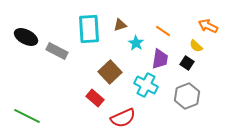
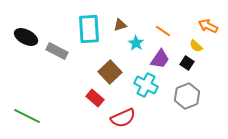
purple trapezoid: rotated 25 degrees clockwise
